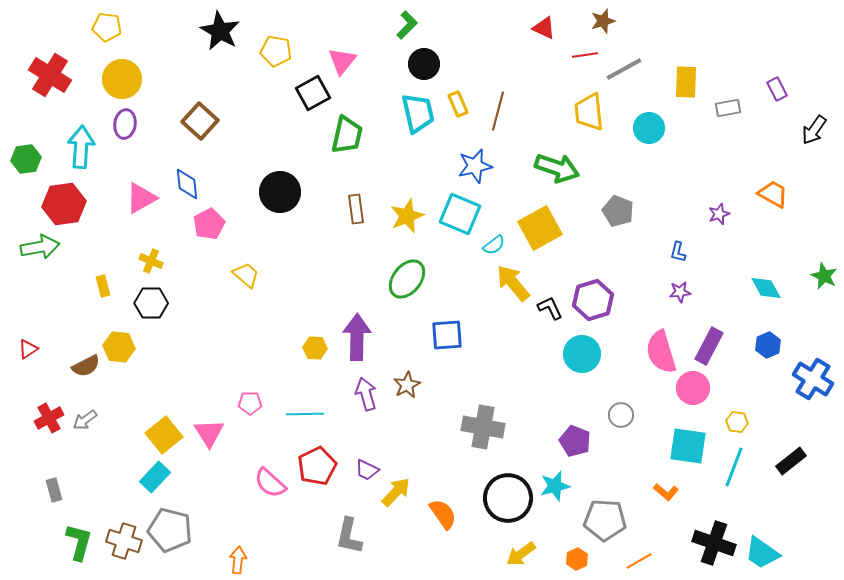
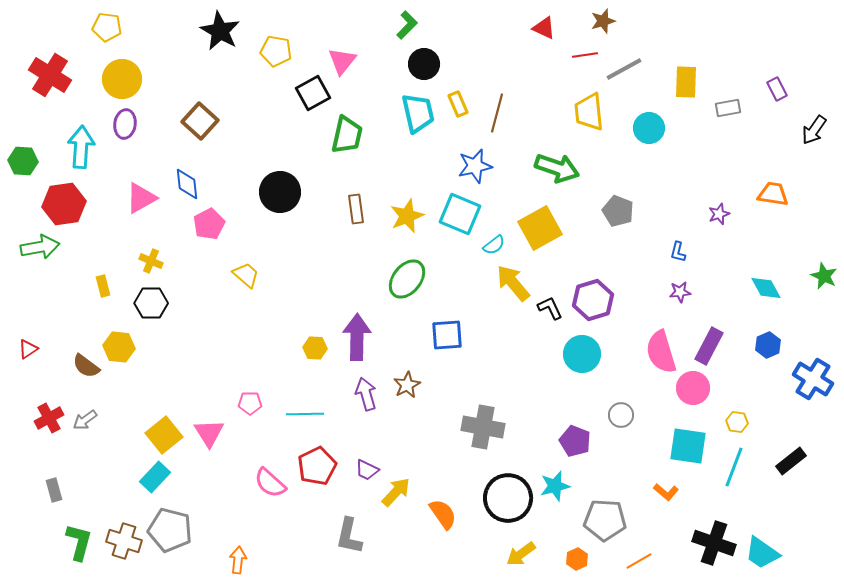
brown line at (498, 111): moved 1 px left, 2 px down
green hexagon at (26, 159): moved 3 px left, 2 px down; rotated 12 degrees clockwise
orange trapezoid at (773, 194): rotated 20 degrees counterclockwise
brown semicircle at (86, 366): rotated 64 degrees clockwise
